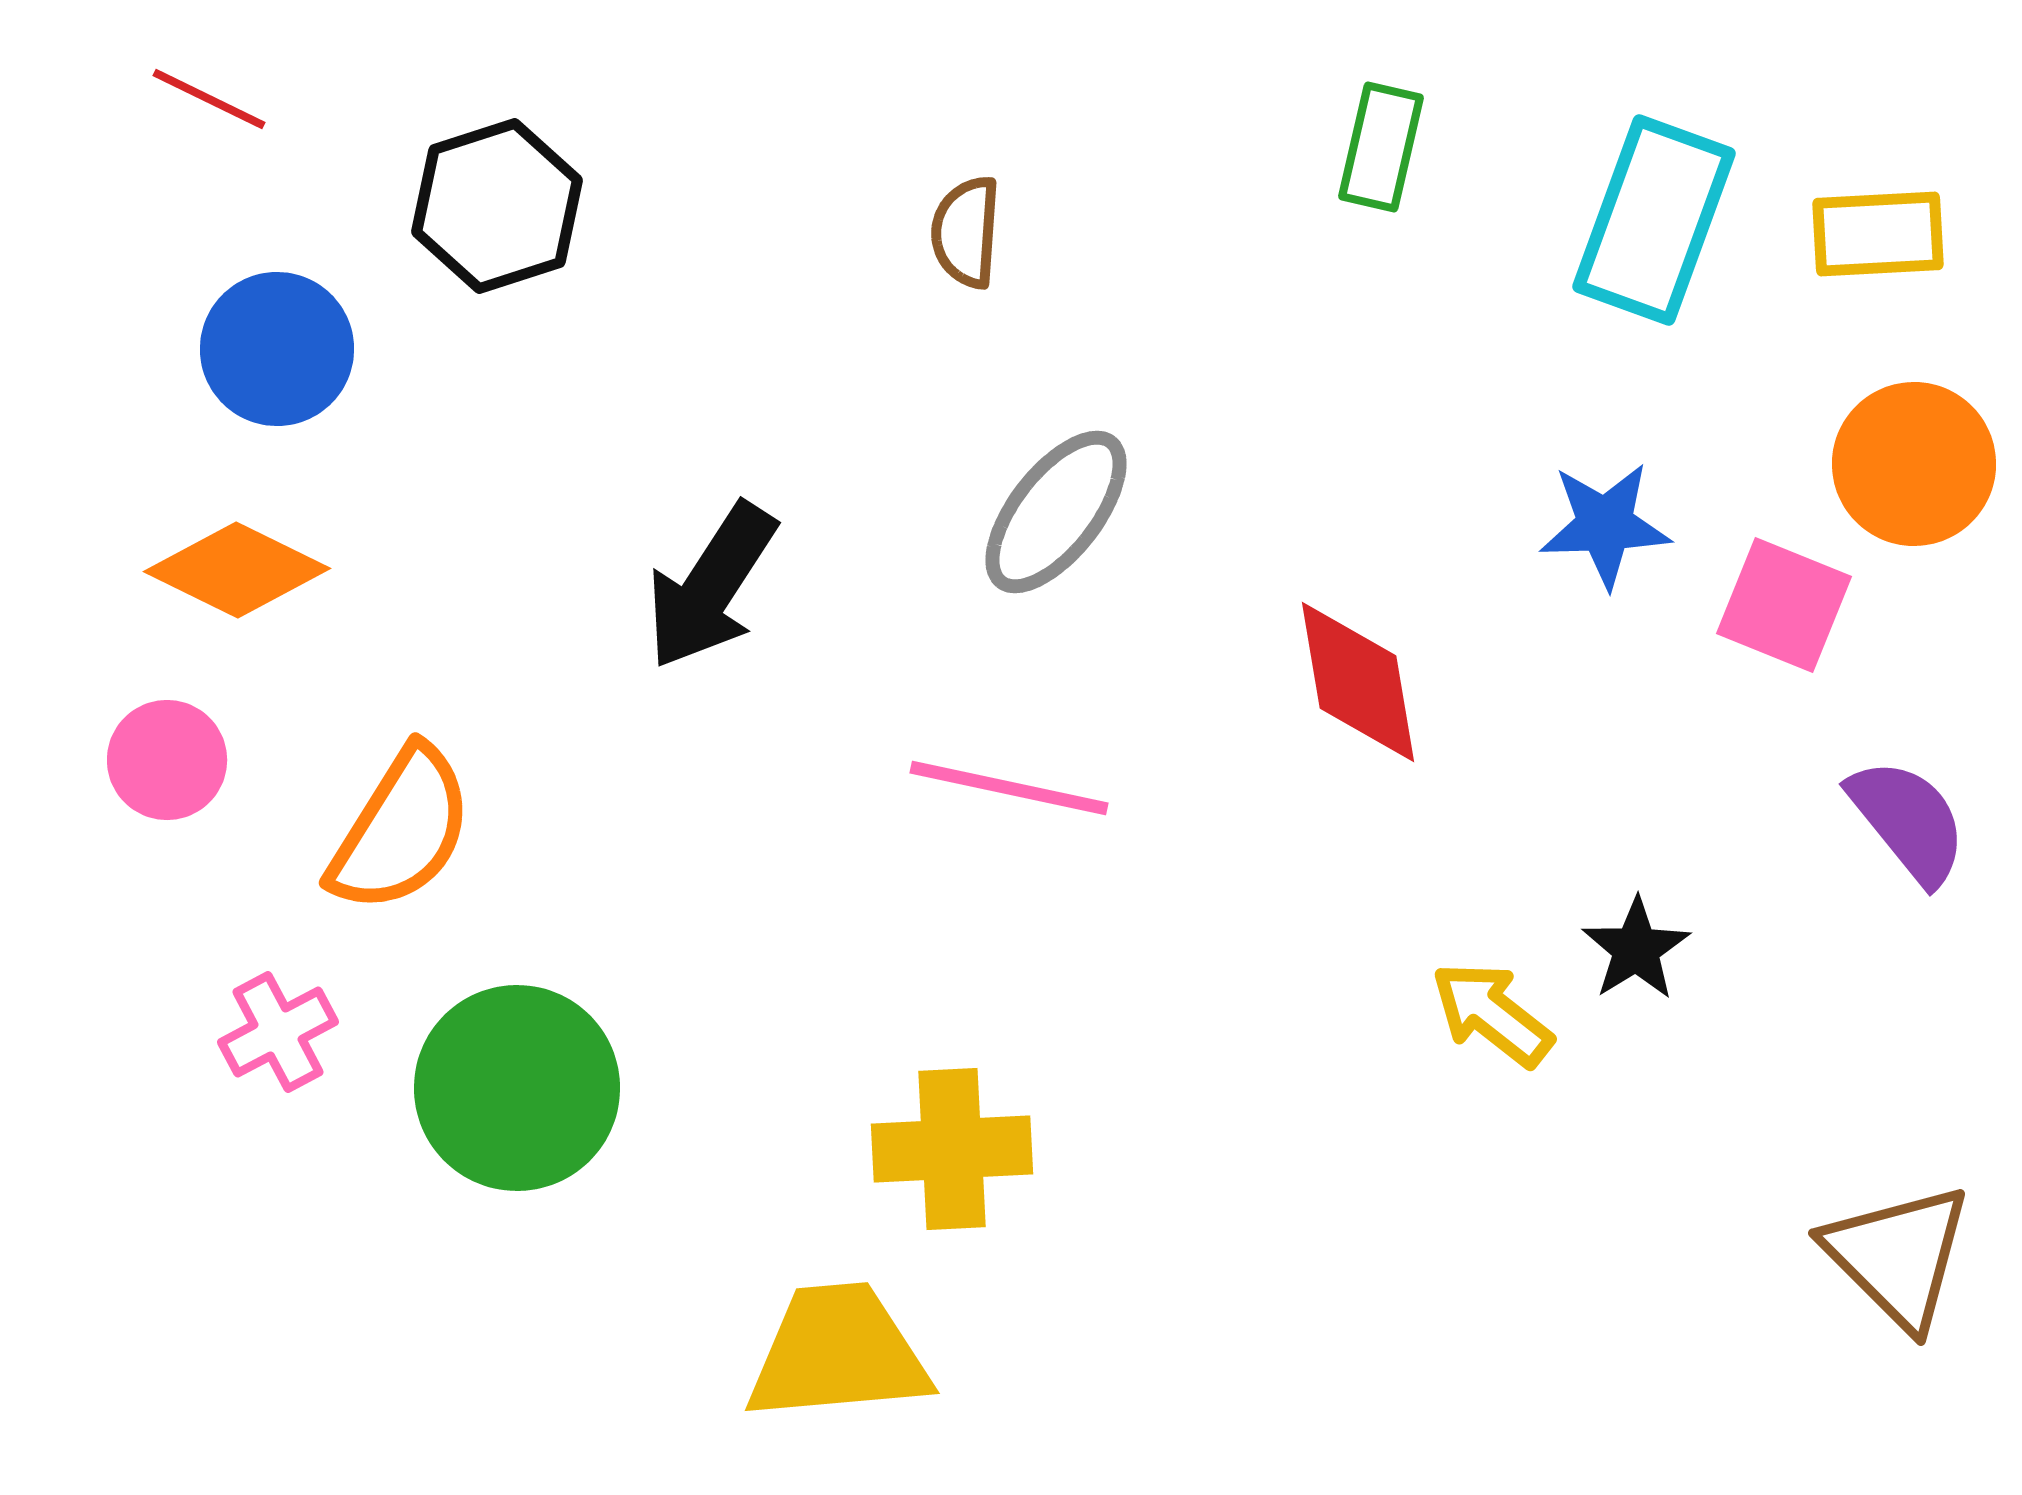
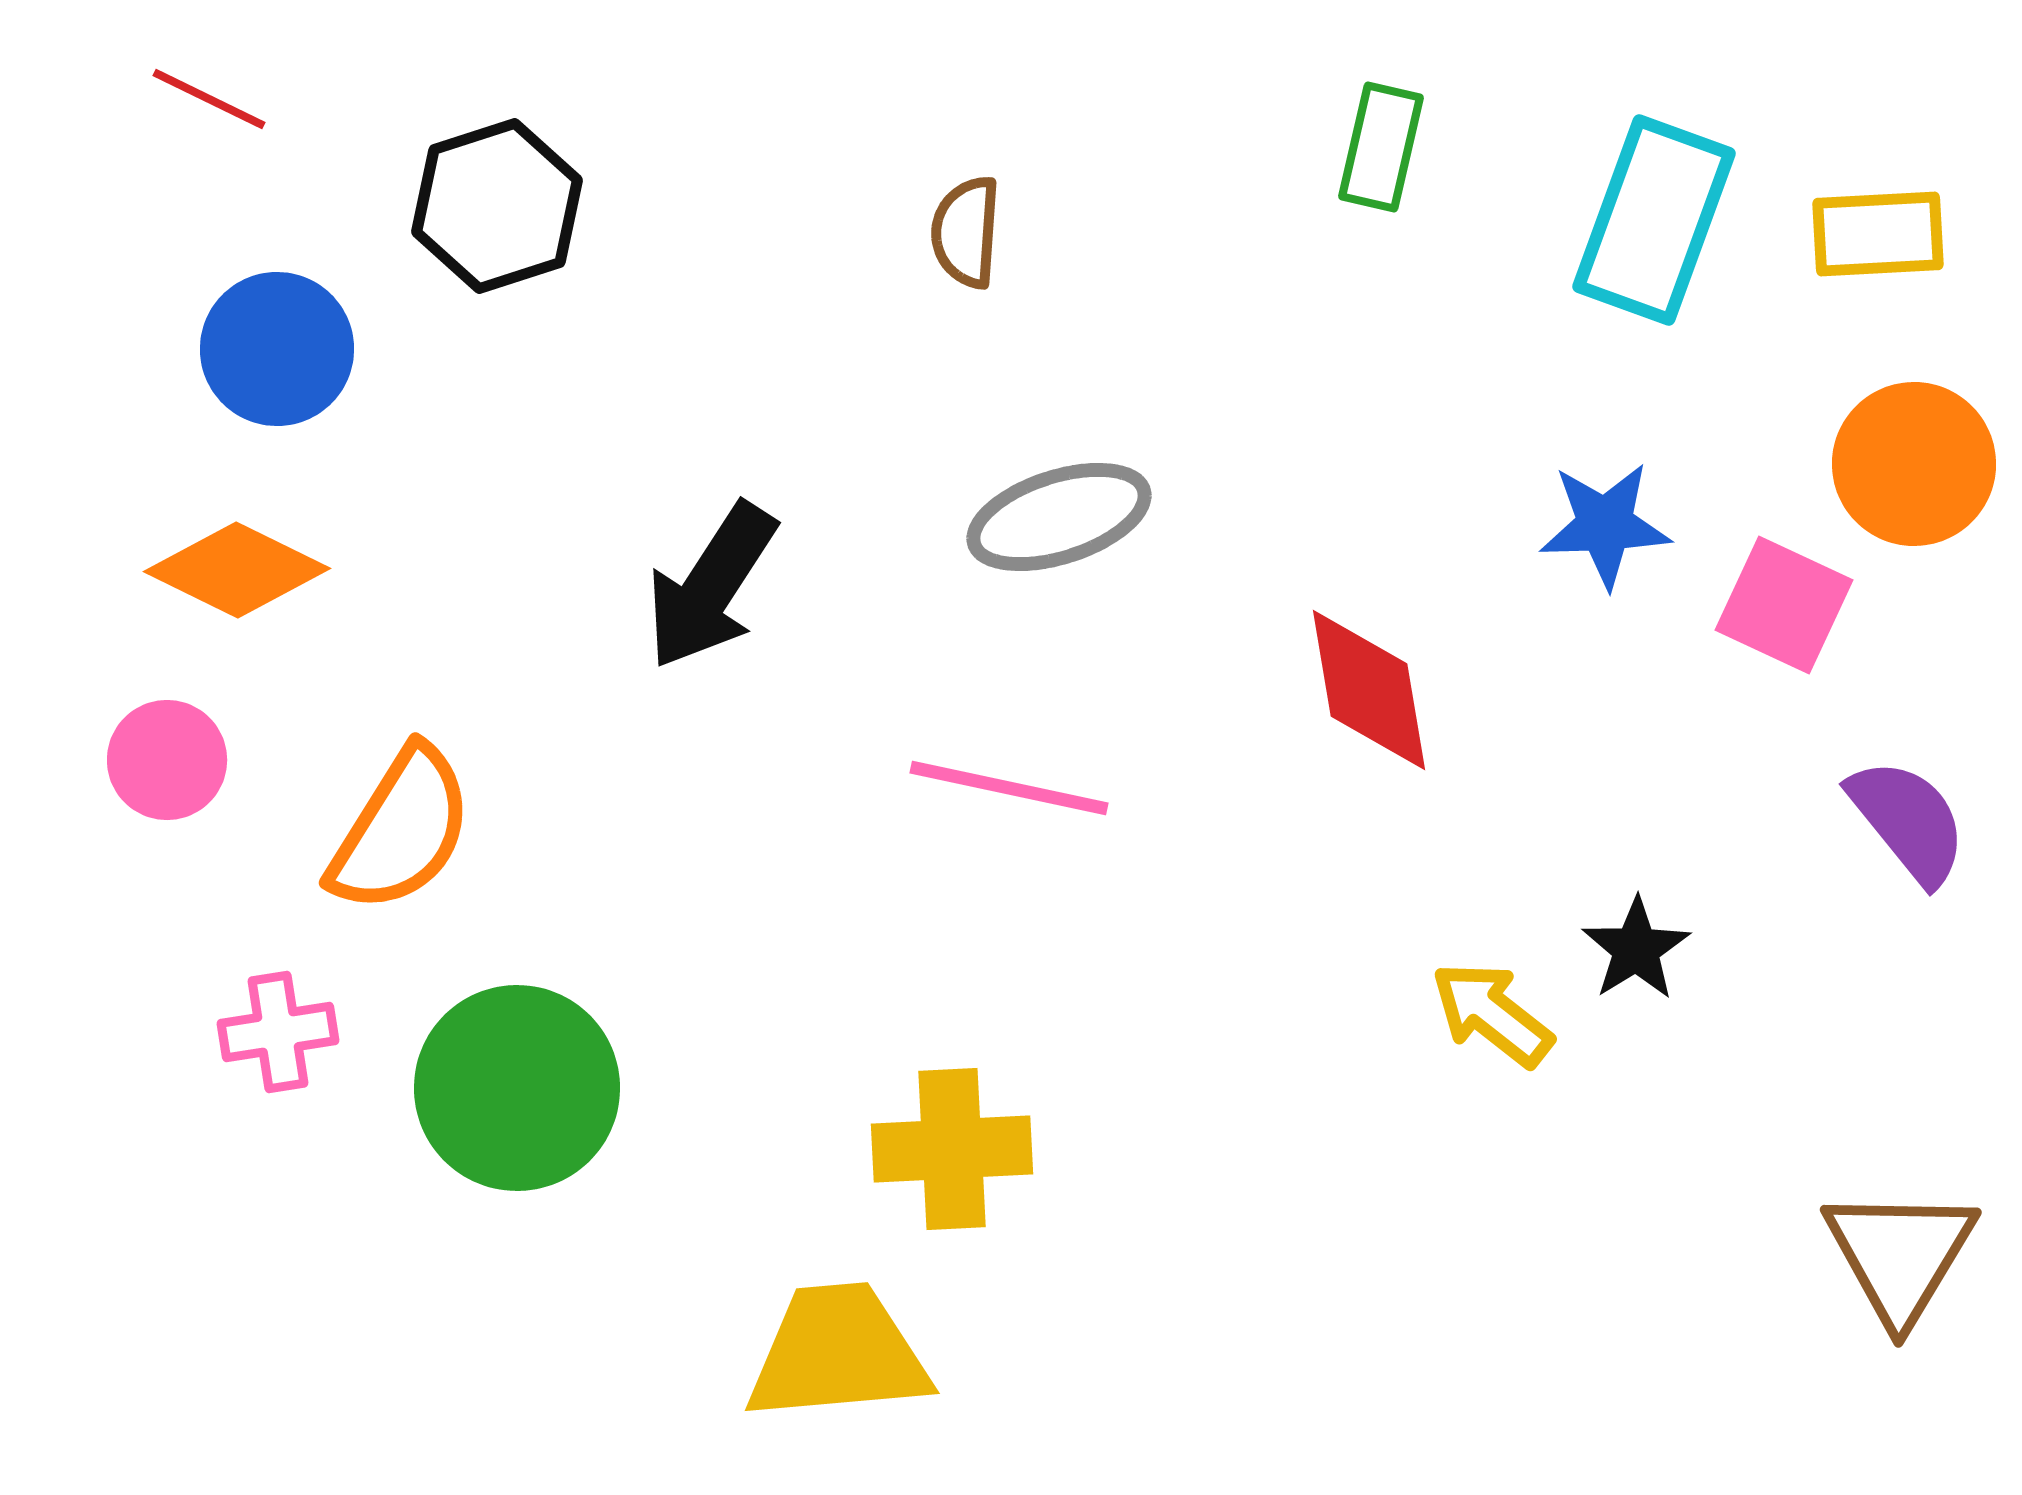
gray ellipse: moved 3 px right, 5 px down; rotated 34 degrees clockwise
pink square: rotated 3 degrees clockwise
red diamond: moved 11 px right, 8 px down
pink cross: rotated 19 degrees clockwise
brown triangle: moved 2 px right, 1 px up; rotated 16 degrees clockwise
